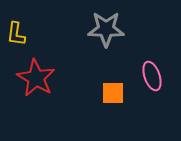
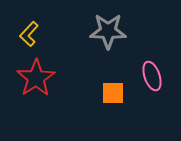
gray star: moved 2 px right, 2 px down
yellow L-shape: moved 13 px right; rotated 35 degrees clockwise
red star: rotated 9 degrees clockwise
